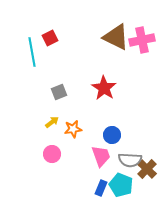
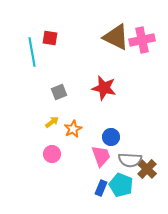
red square: rotated 35 degrees clockwise
red star: rotated 20 degrees counterclockwise
orange star: rotated 18 degrees counterclockwise
blue circle: moved 1 px left, 2 px down
